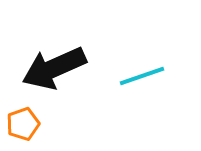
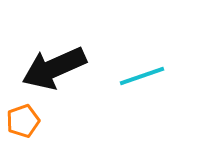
orange pentagon: moved 3 px up
